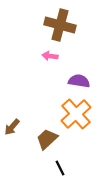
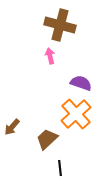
pink arrow: rotated 70 degrees clockwise
purple semicircle: moved 2 px right, 2 px down; rotated 10 degrees clockwise
black line: rotated 21 degrees clockwise
